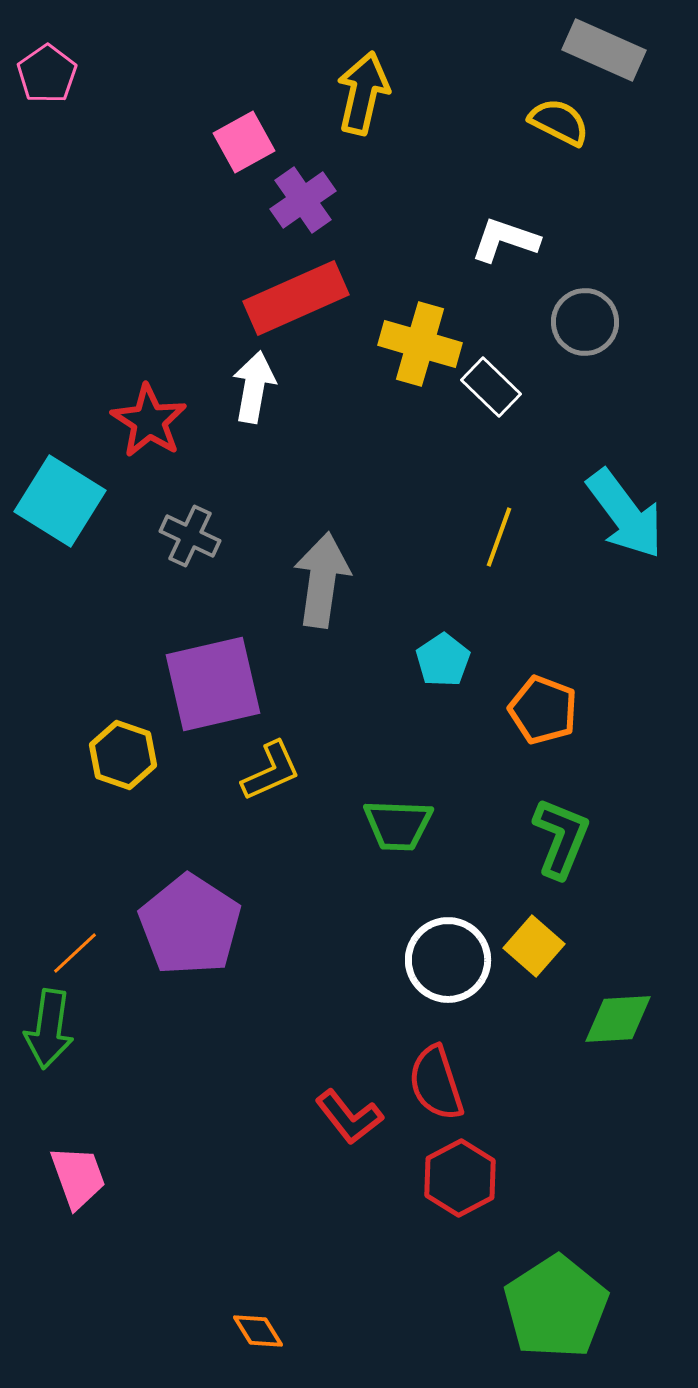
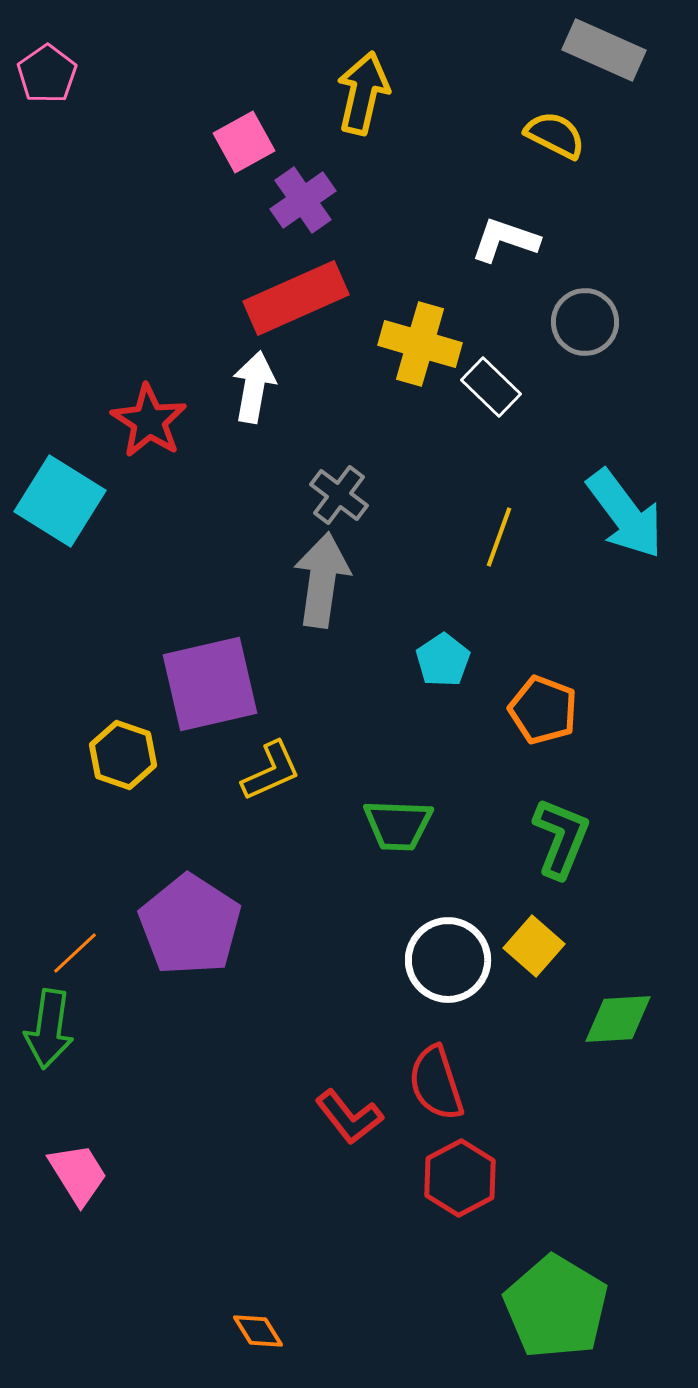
yellow semicircle: moved 4 px left, 13 px down
gray cross: moved 149 px right, 41 px up; rotated 12 degrees clockwise
purple square: moved 3 px left
pink trapezoid: moved 3 px up; rotated 12 degrees counterclockwise
green pentagon: rotated 8 degrees counterclockwise
